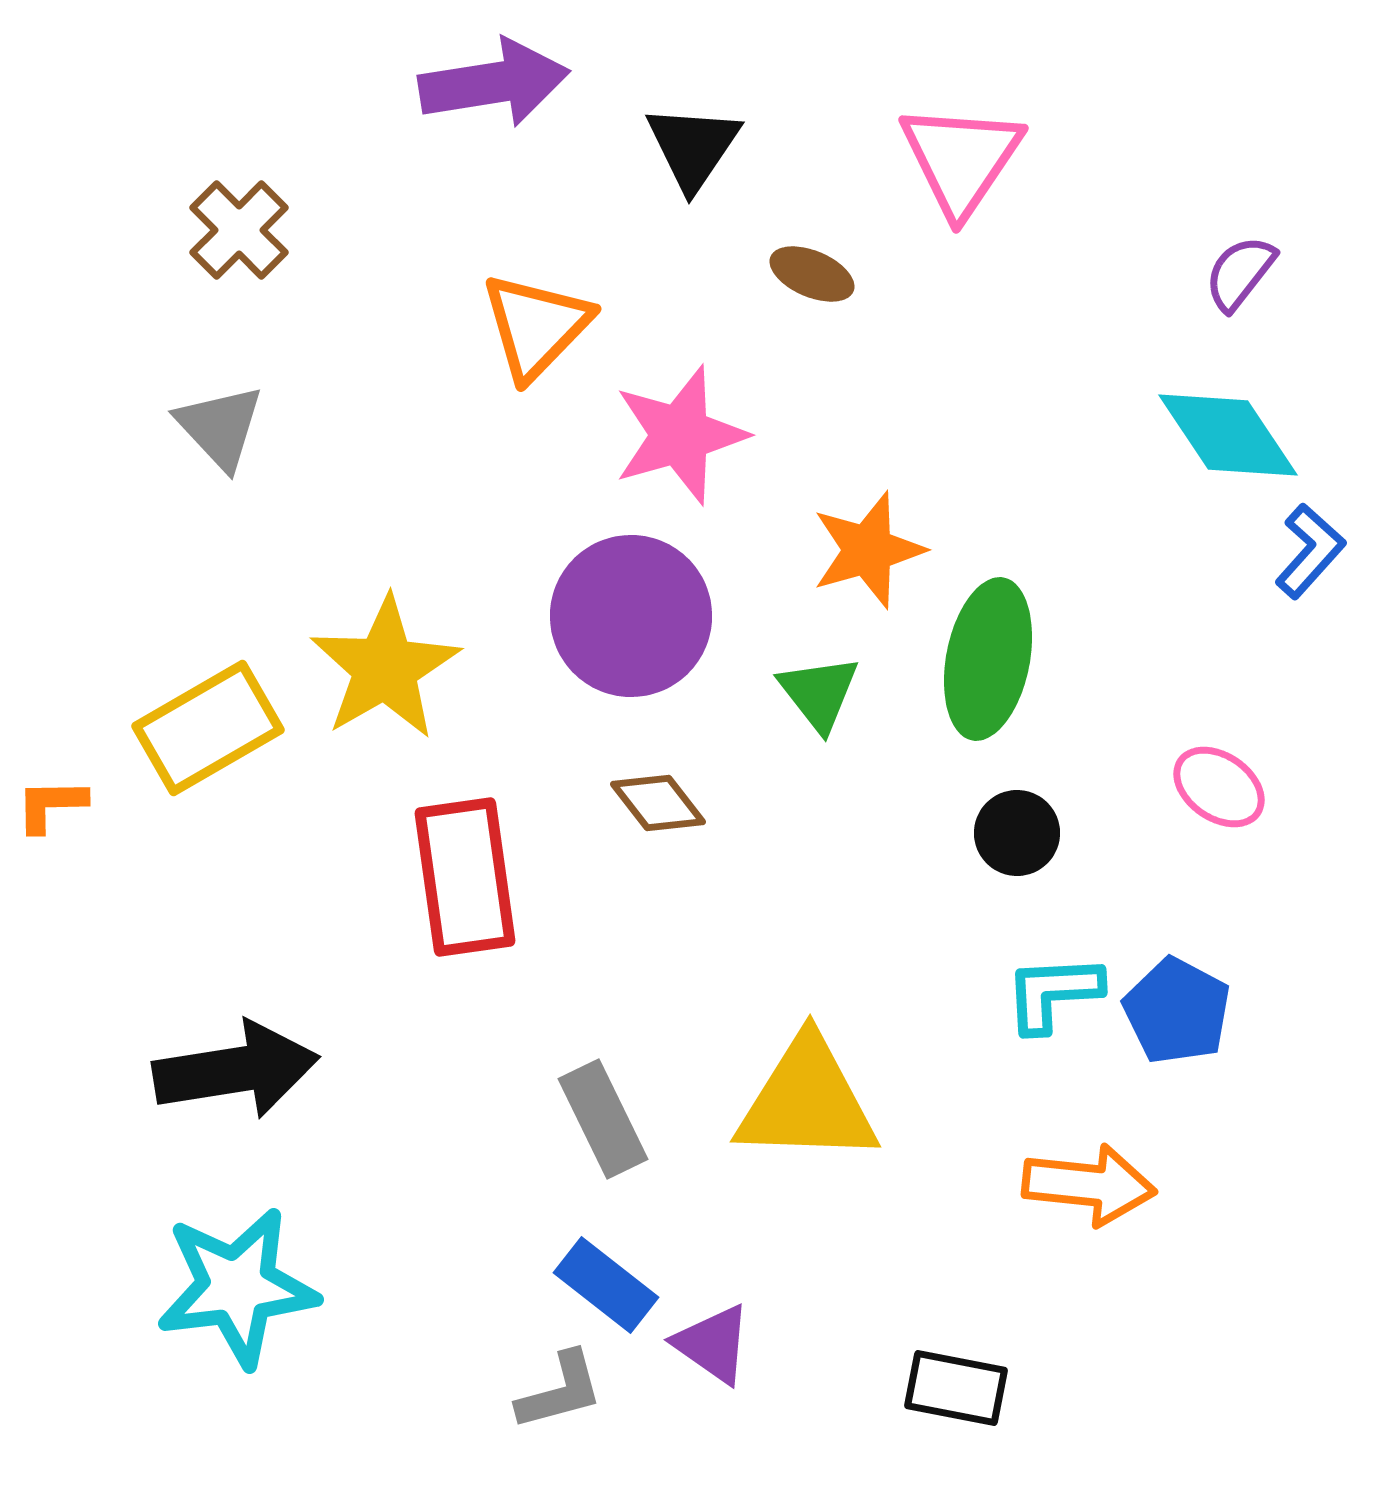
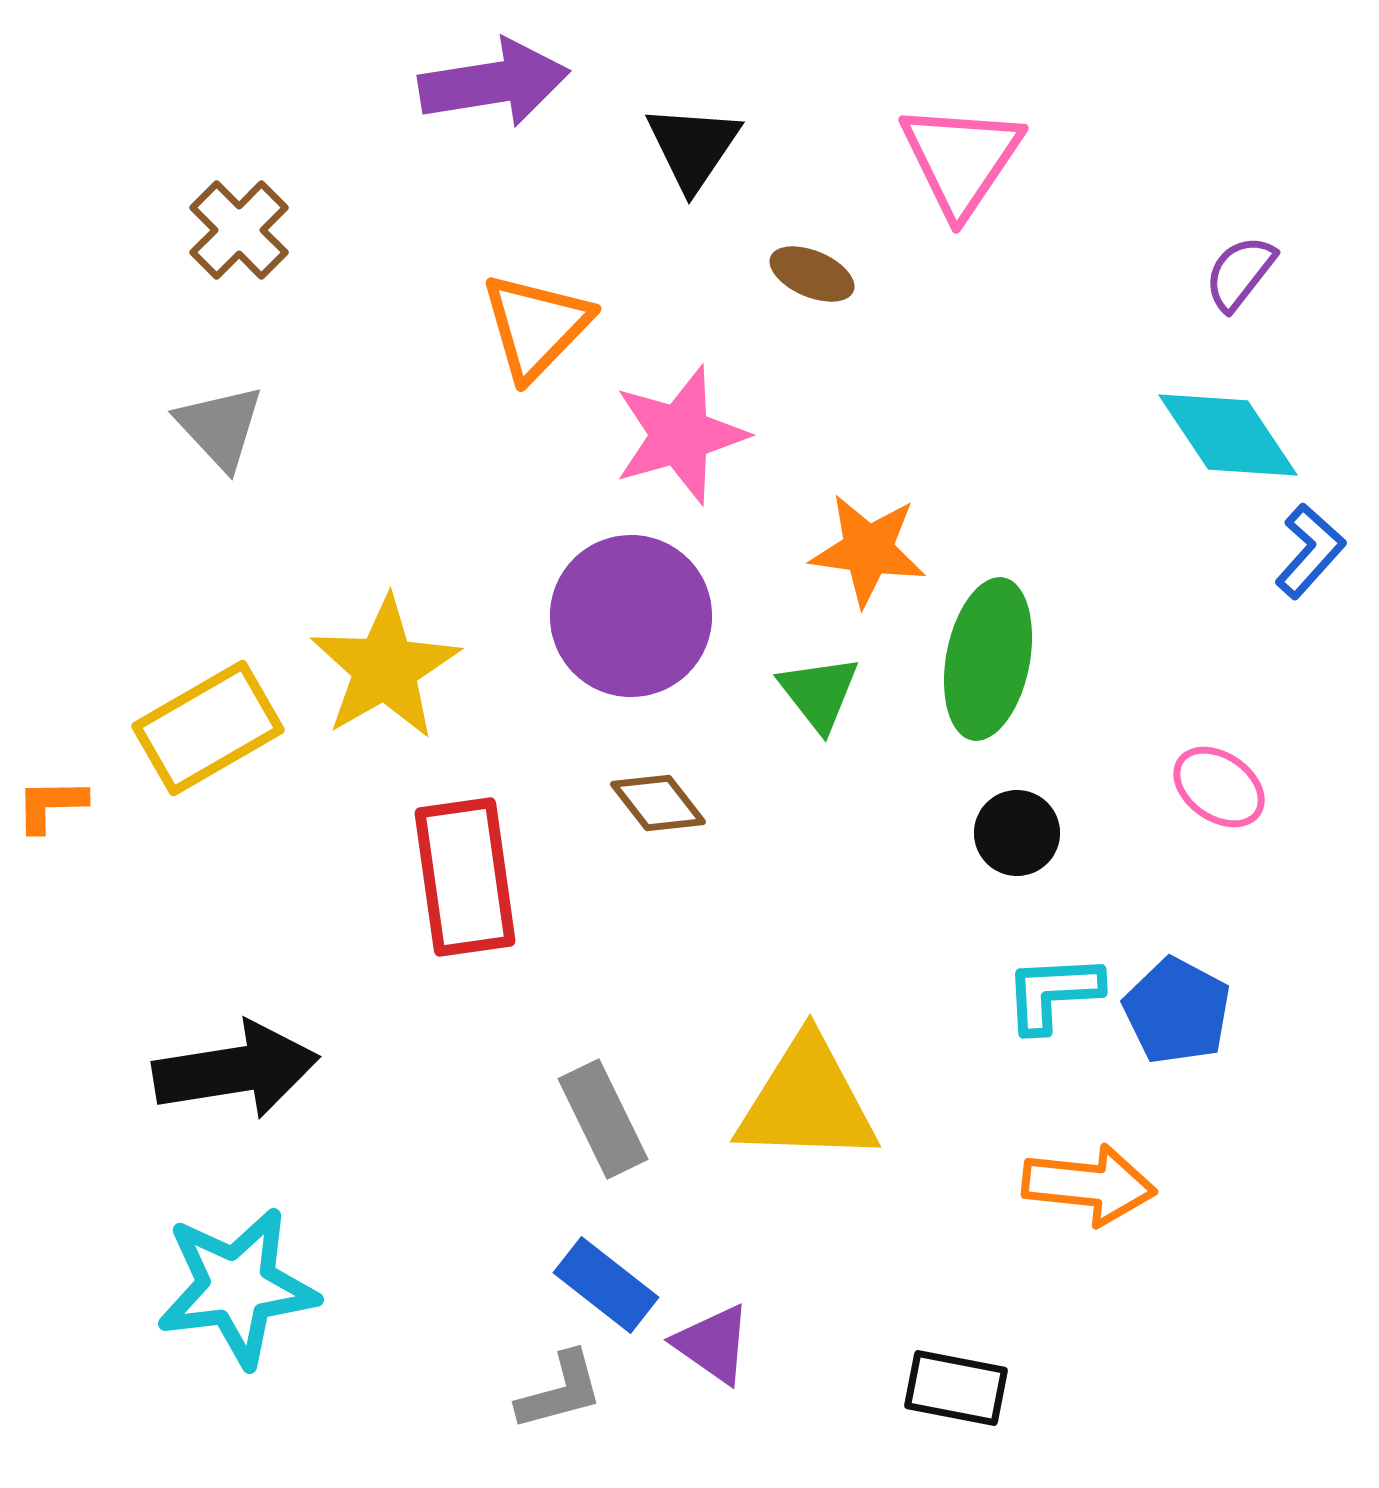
orange star: rotated 24 degrees clockwise
